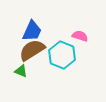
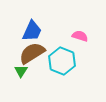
brown semicircle: moved 3 px down
cyan hexagon: moved 6 px down
green triangle: rotated 40 degrees clockwise
